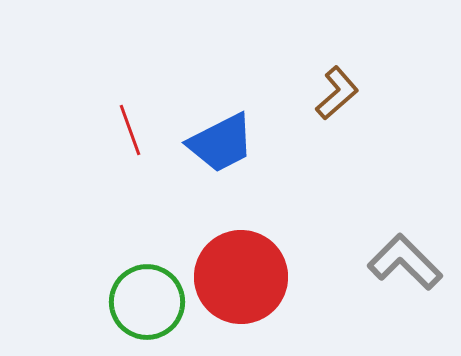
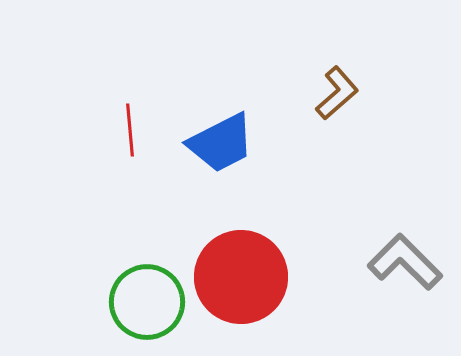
red line: rotated 15 degrees clockwise
